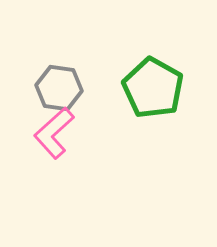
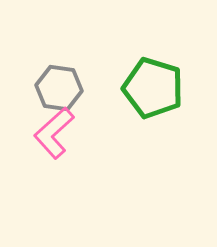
green pentagon: rotated 12 degrees counterclockwise
